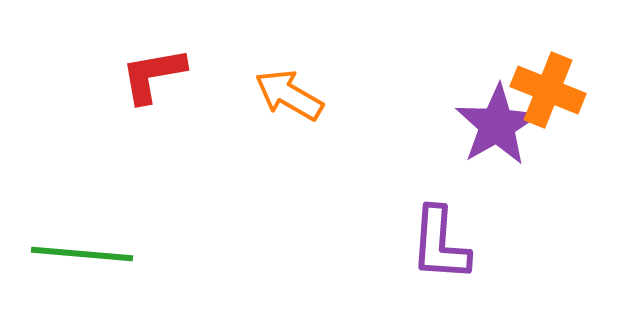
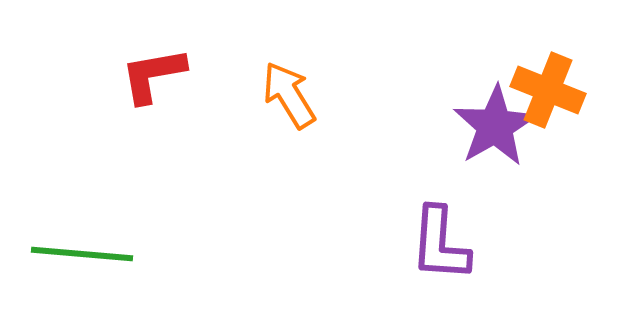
orange arrow: rotated 28 degrees clockwise
purple star: moved 2 px left, 1 px down
